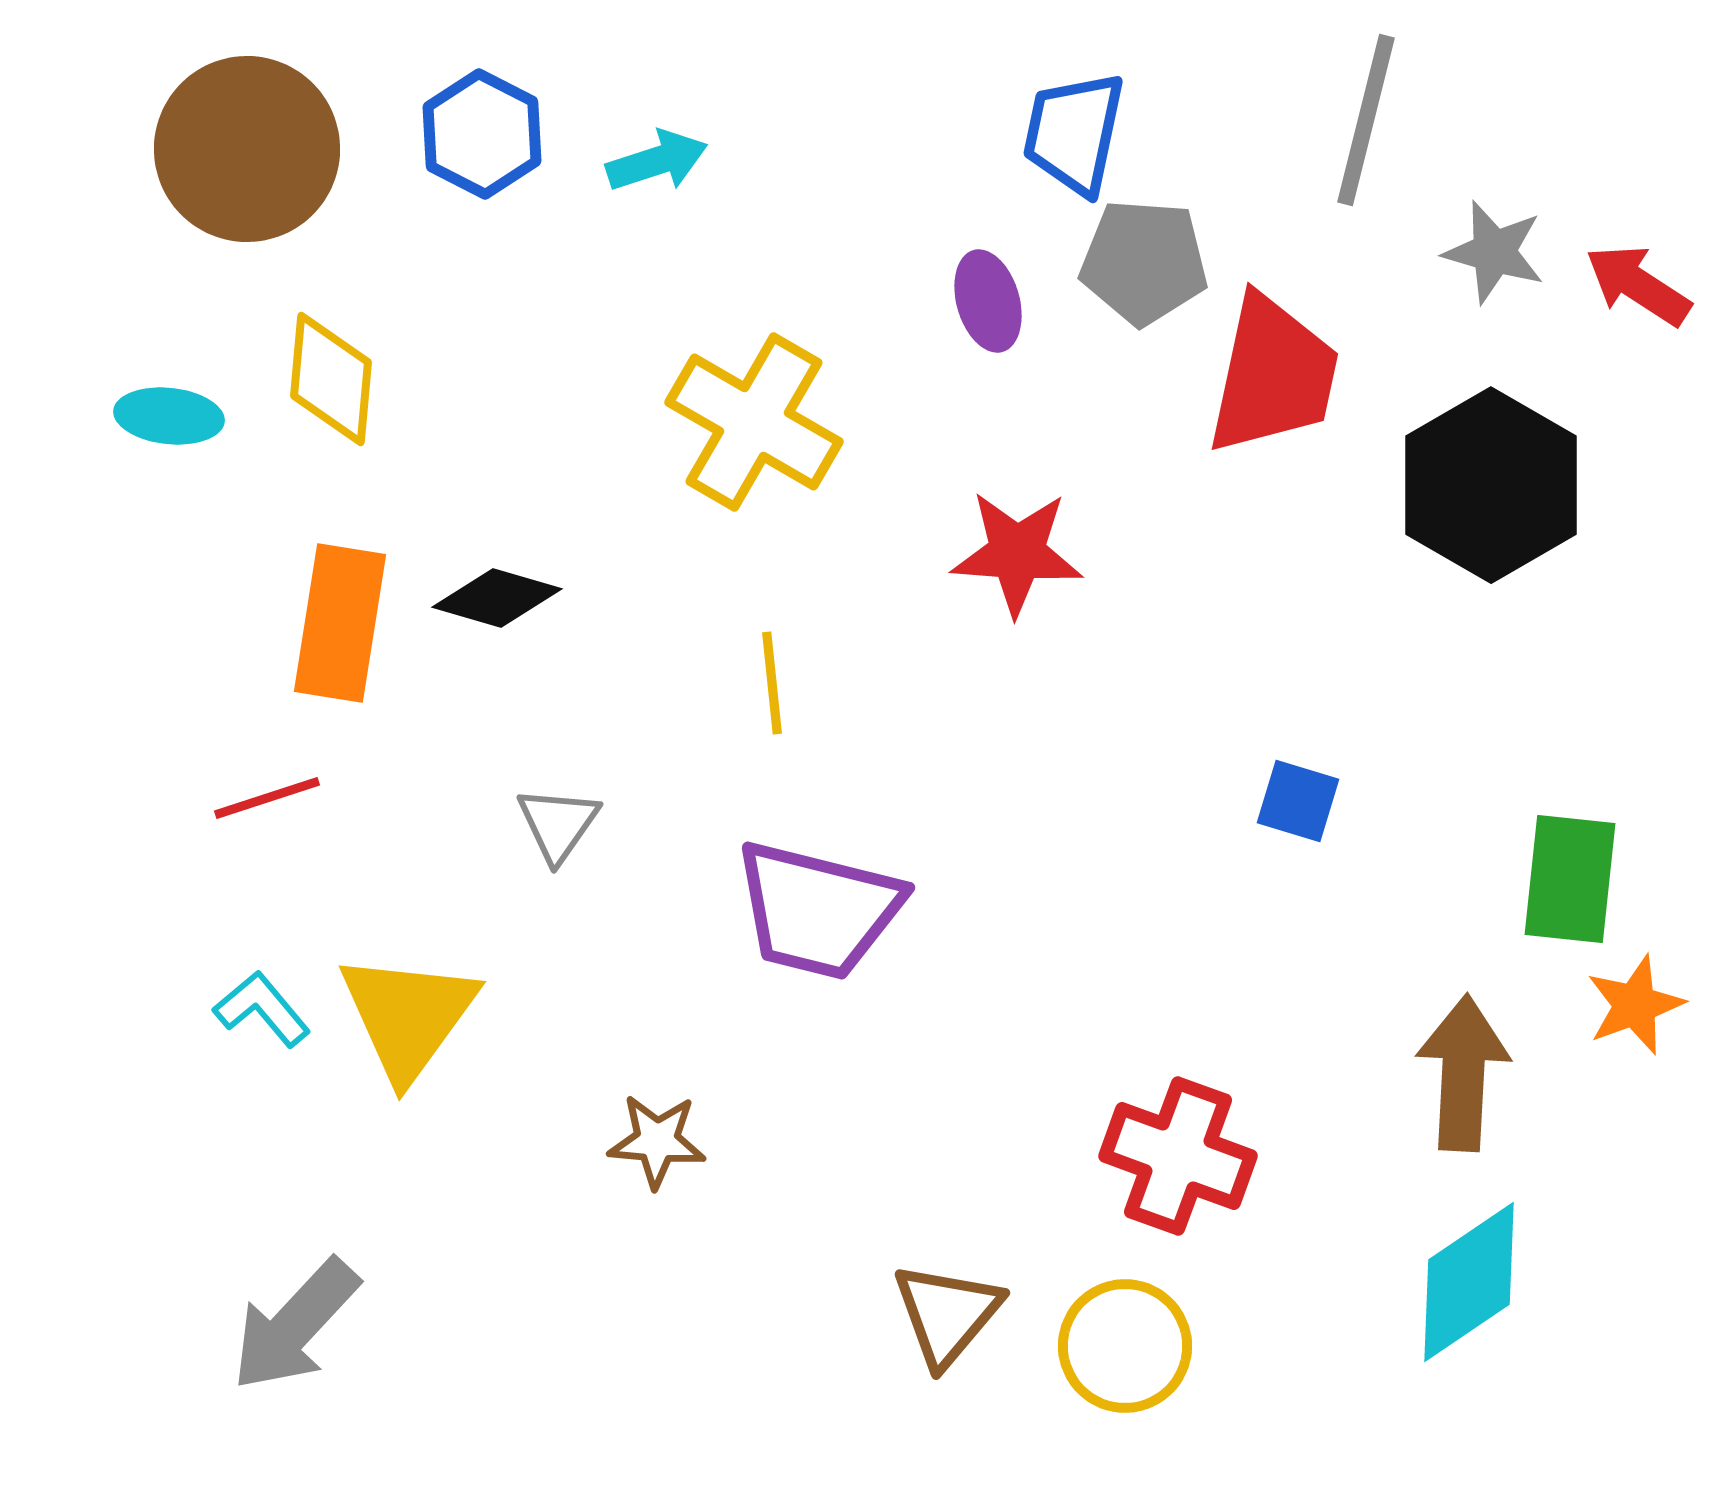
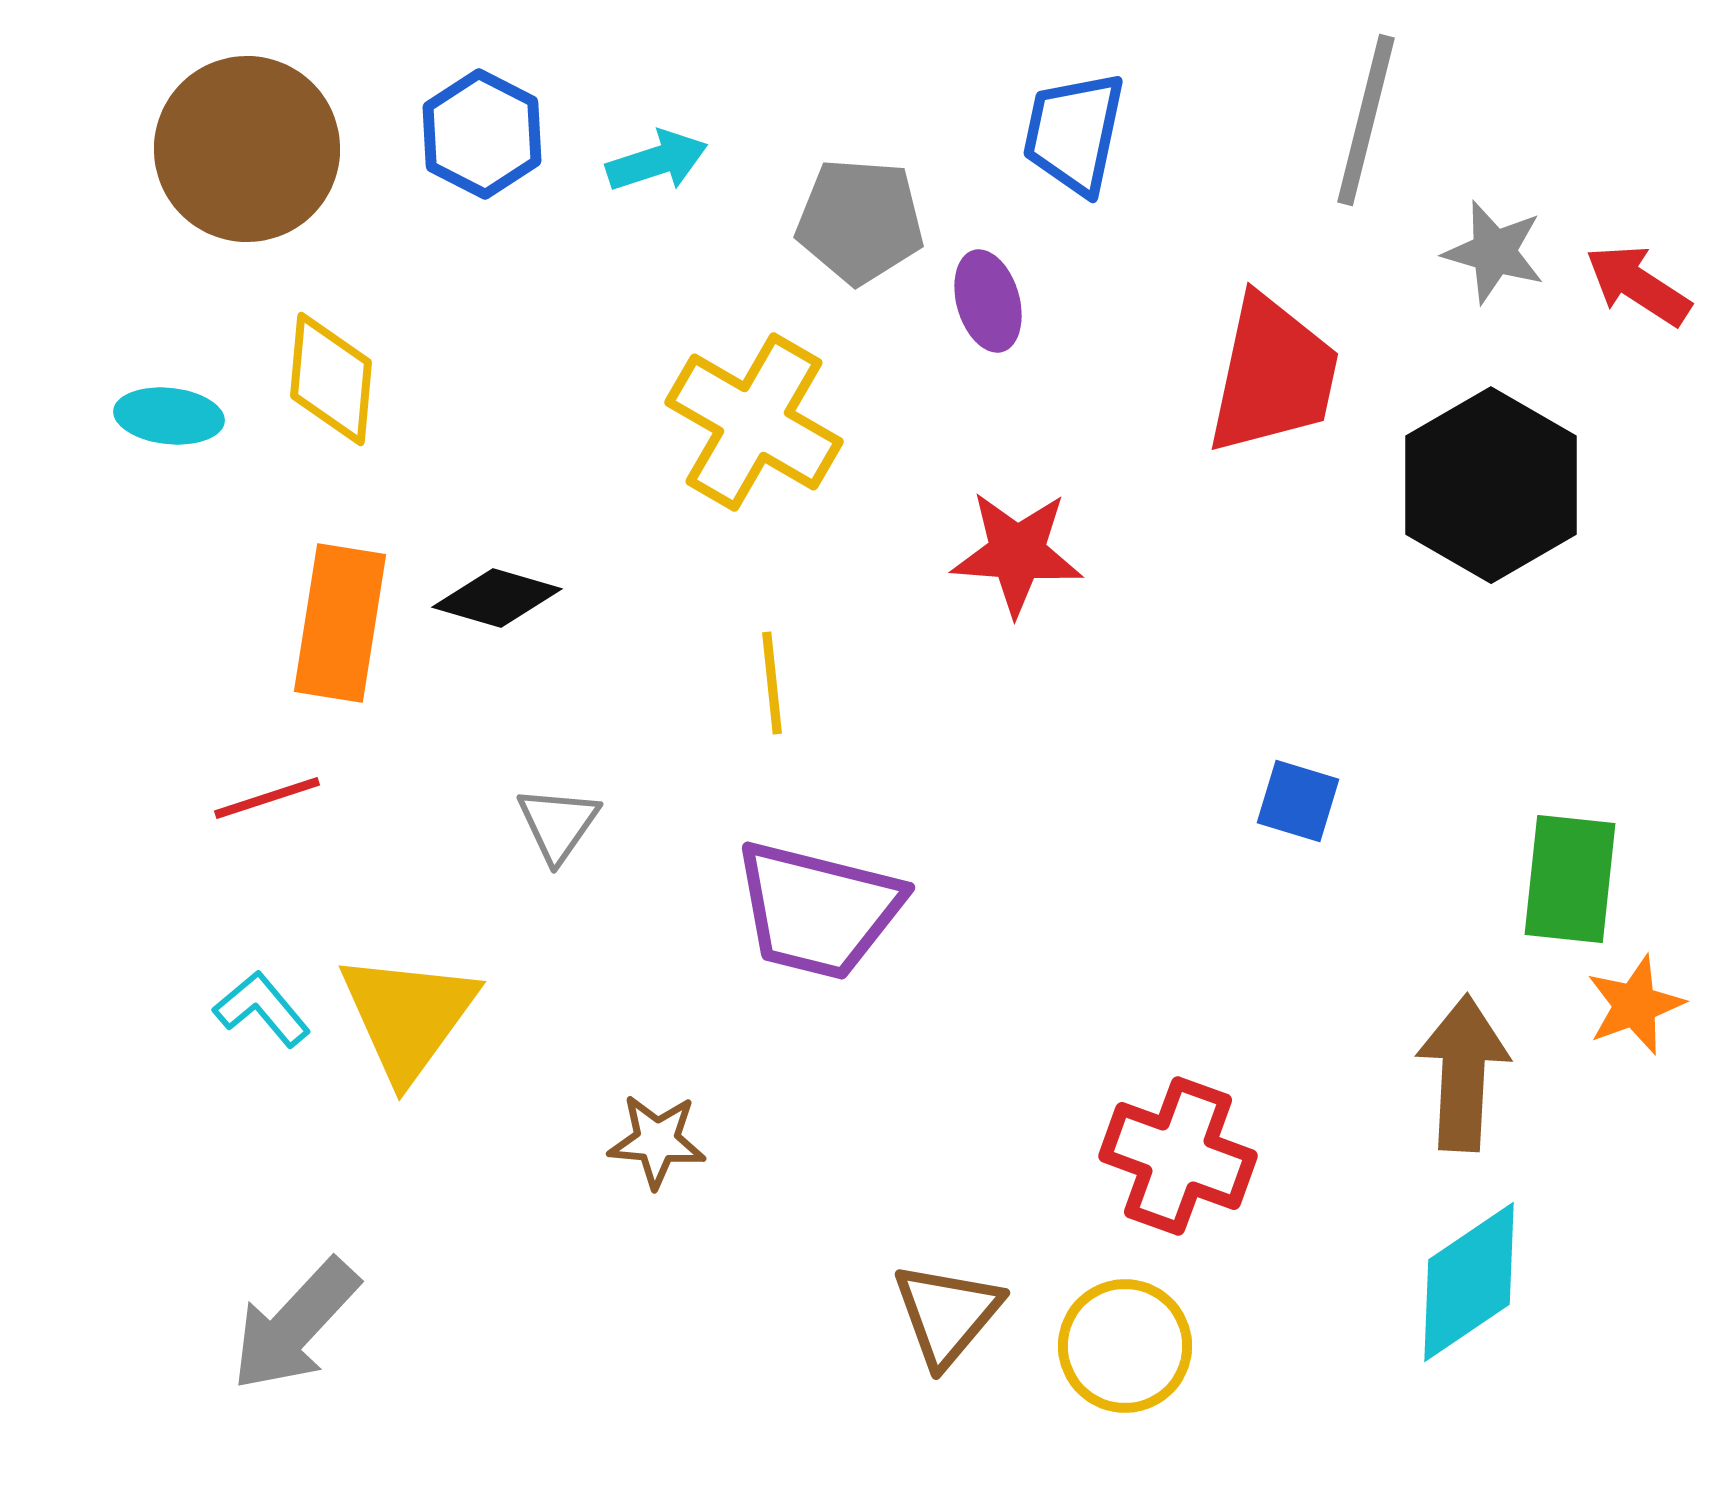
gray pentagon: moved 284 px left, 41 px up
